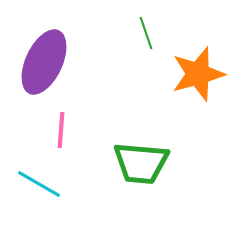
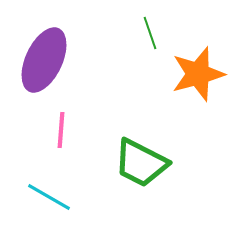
green line: moved 4 px right
purple ellipse: moved 2 px up
green trapezoid: rotated 22 degrees clockwise
cyan line: moved 10 px right, 13 px down
